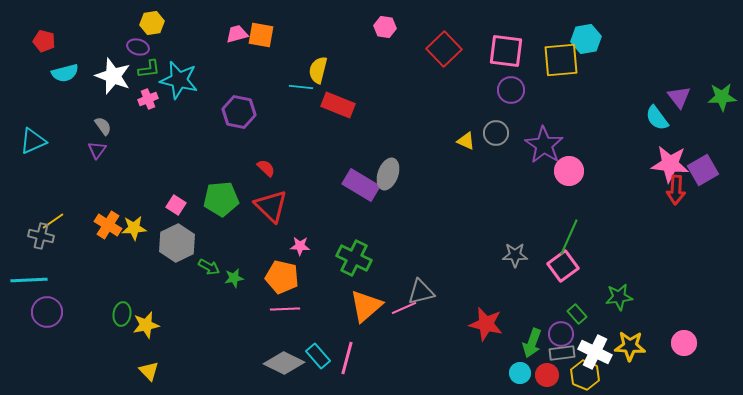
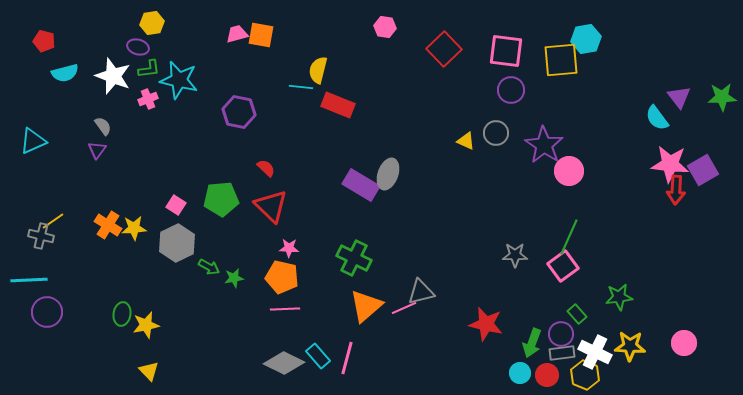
pink star at (300, 246): moved 11 px left, 2 px down
